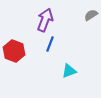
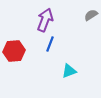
red hexagon: rotated 25 degrees counterclockwise
